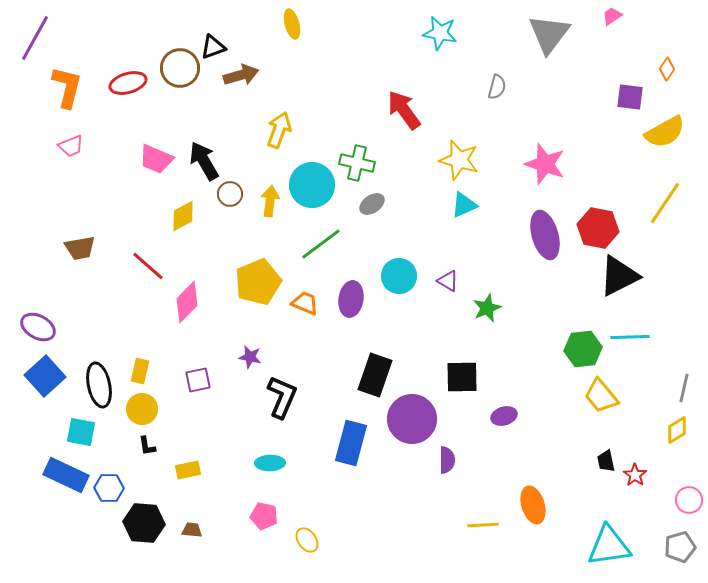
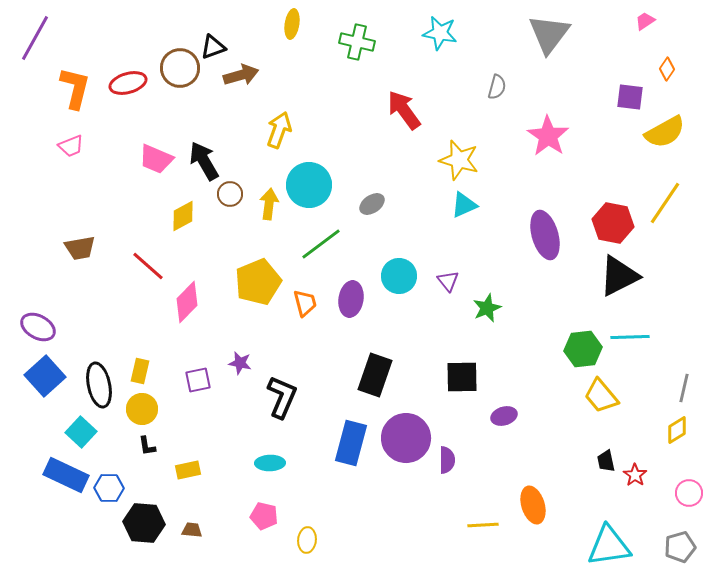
pink trapezoid at (612, 16): moved 33 px right, 5 px down
yellow ellipse at (292, 24): rotated 24 degrees clockwise
orange L-shape at (67, 87): moved 8 px right, 1 px down
green cross at (357, 163): moved 121 px up
pink star at (545, 164): moved 3 px right, 28 px up; rotated 15 degrees clockwise
cyan circle at (312, 185): moved 3 px left
yellow arrow at (270, 201): moved 1 px left, 3 px down
red hexagon at (598, 228): moved 15 px right, 5 px up
purple triangle at (448, 281): rotated 20 degrees clockwise
orange trapezoid at (305, 303): rotated 52 degrees clockwise
purple star at (250, 357): moved 10 px left, 6 px down
purple circle at (412, 419): moved 6 px left, 19 px down
cyan square at (81, 432): rotated 32 degrees clockwise
pink circle at (689, 500): moved 7 px up
yellow ellipse at (307, 540): rotated 40 degrees clockwise
